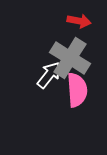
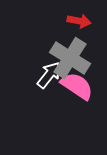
pink semicircle: moved 4 px up; rotated 52 degrees counterclockwise
